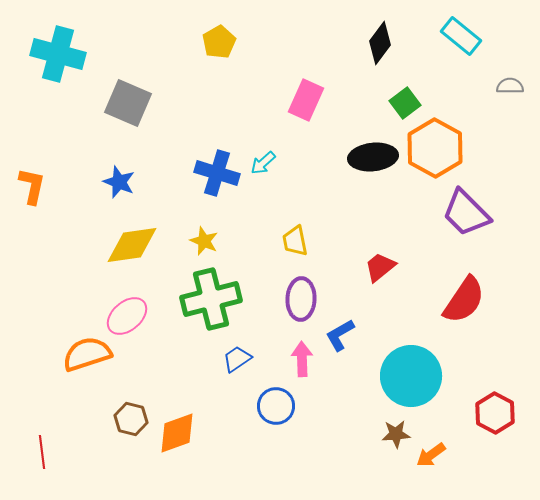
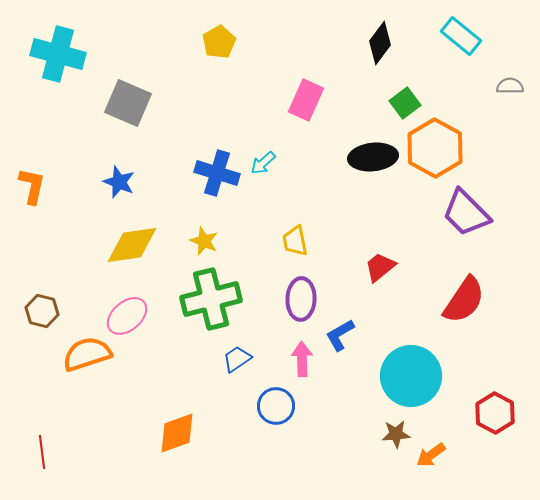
brown hexagon: moved 89 px left, 108 px up
